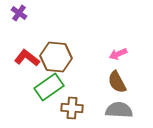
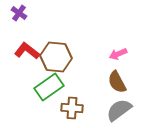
red L-shape: moved 7 px up
gray semicircle: rotated 40 degrees counterclockwise
